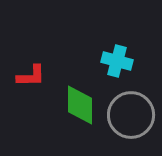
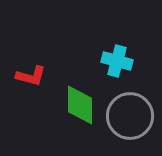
red L-shape: rotated 16 degrees clockwise
gray circle: moved 1 px left, 1 px down
